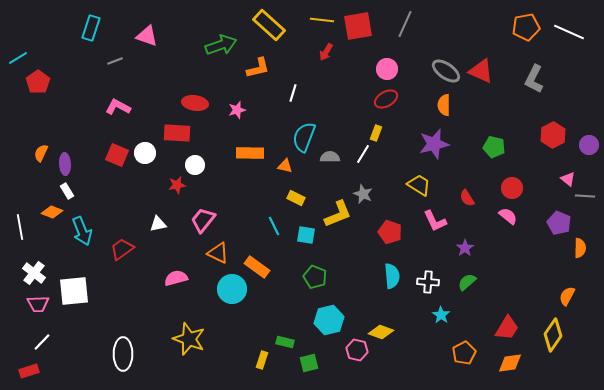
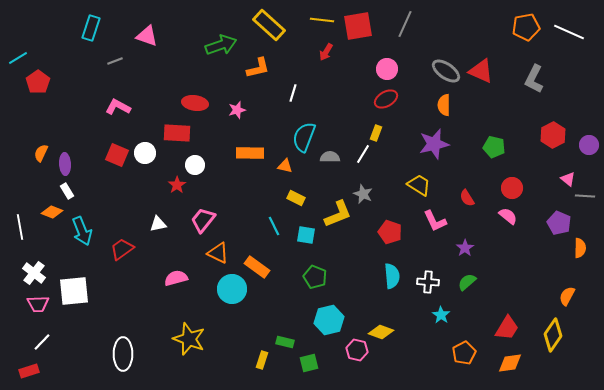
red star at (177, 185): rotated 24 degrees counterclockwise
